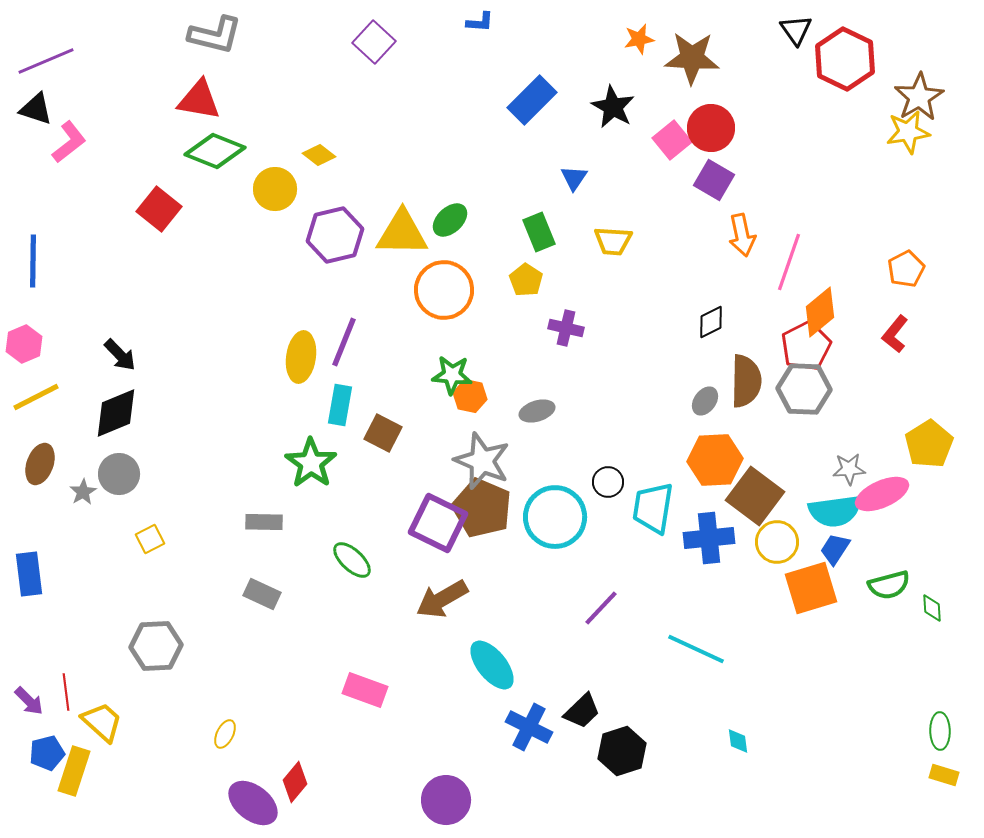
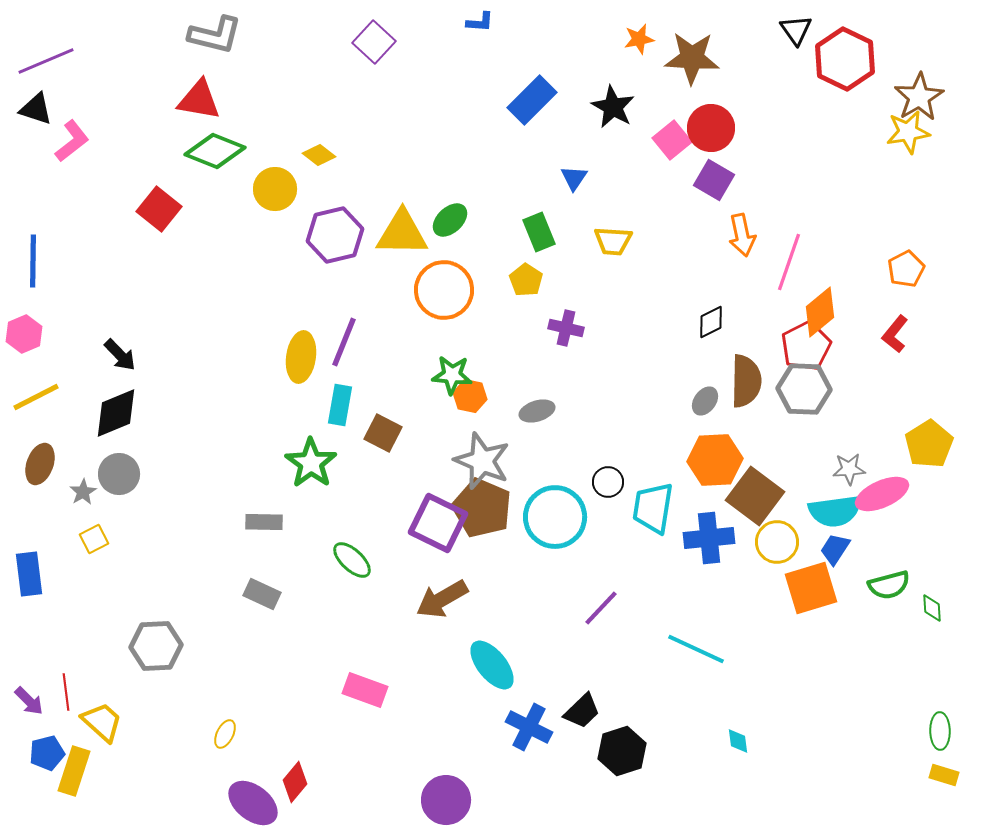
pink L-shape at (69, 142): moved 3 px right, 1 px up
pink hexagon at (24, 344): moved 10 px up
yellow square at (150, 539): moved 56 px left
